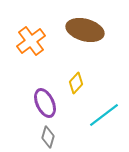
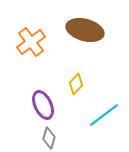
orange cross: moved 1 px down
yellow diamond: moved 1 px down
purple ellipse: moved 2 px left, 2 px down
gray diamond: moved 1 px right, 1 px down
